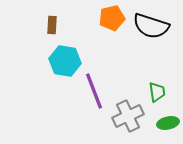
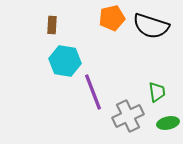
purple line: moved 1 px left, 1 px down
